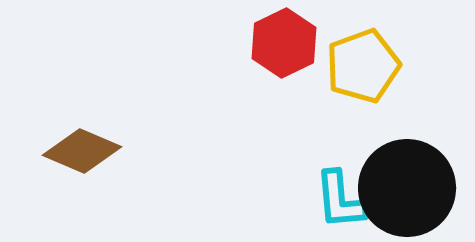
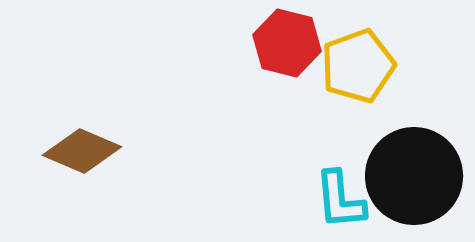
red hexagon: moved 3 px right; rotated 20 degrees counterclockwise
yellow pentagon: moved 5 px left
black circle: moved 7 px right, 12 px up
